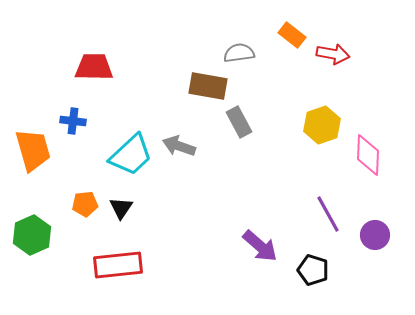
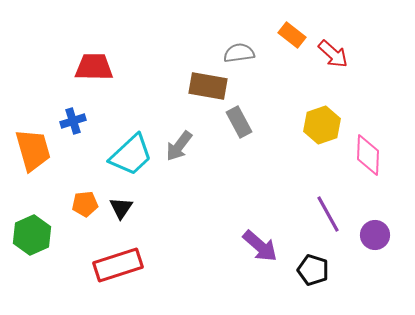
red arrow: rotated 32 degrees clockwise
blue cross: rotated 25 degrees counterclockwise
gray arrow: rotated 72 degrees counterclockwise
red rectangle: rotated 12 degrees counterclockwise
